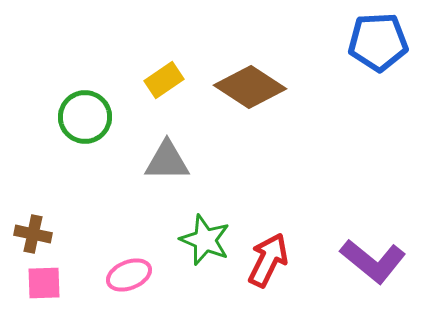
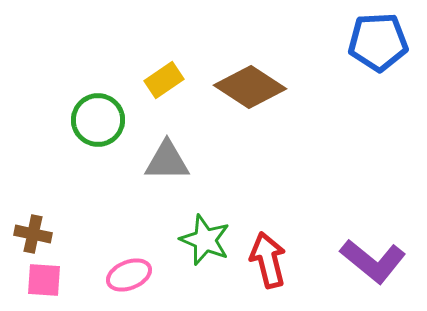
green circle: moved 13 px right, 3 px down
red arrow: rotated 40 degrees counterclockwise
pink square: moved 3 px up; rotated 6 degrees clockwise
